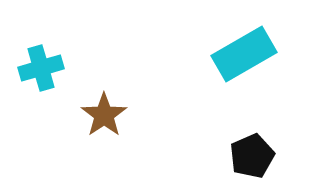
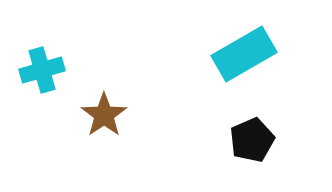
cyan cross: moved 1 px right, 2 px down
black pentagon: moved 16 px up
